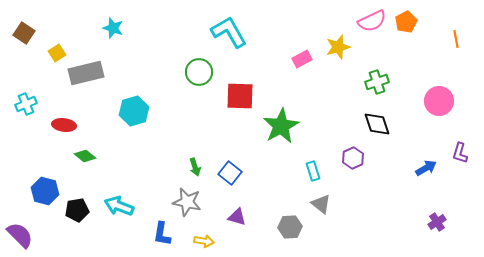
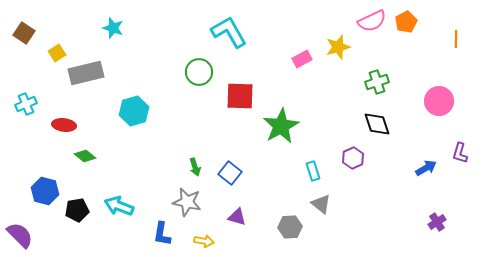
orange line: rotated 12 degrees clockwise
